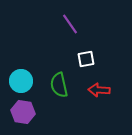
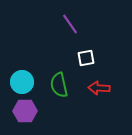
white square: moved 1 px up
cyan circle: moved 1 px right, 1 px down
red arrow: moved 2 px up
purple hexagon: moved 2 px right, 1 px up; rotated 10 degrees counterclockwise
